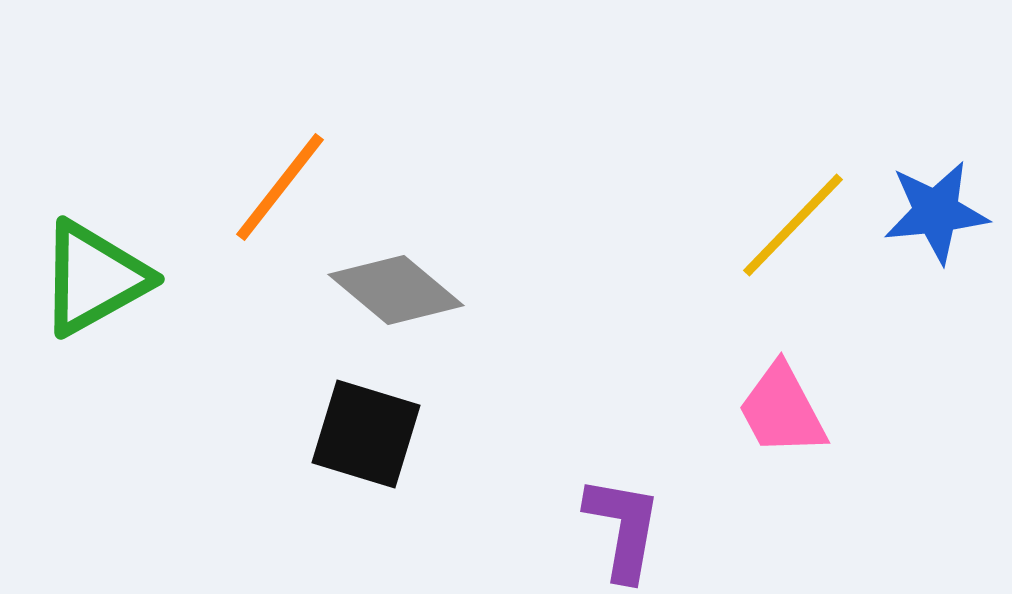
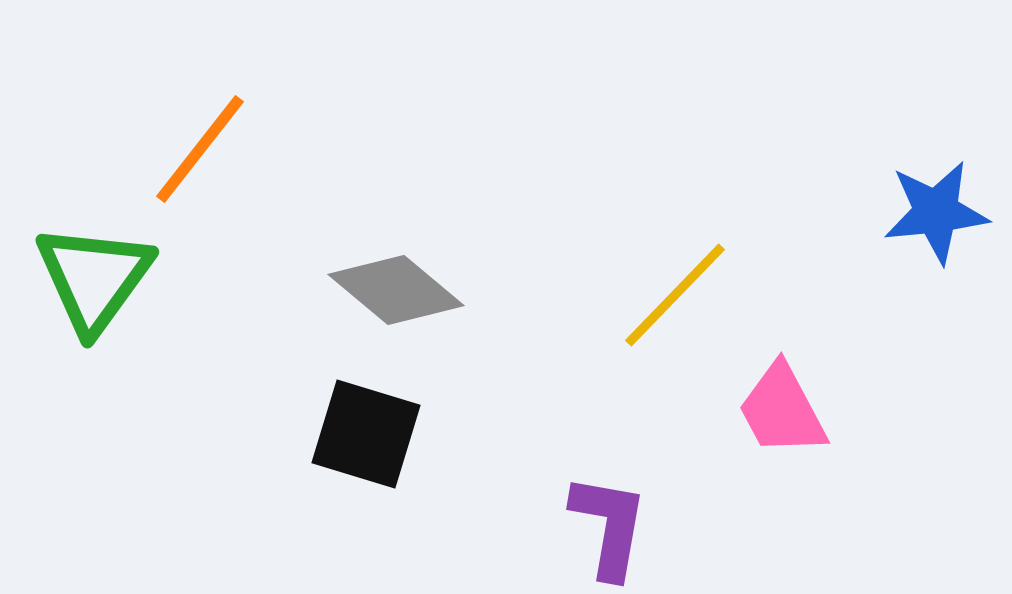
orange line: moved 80 px left, 38 px up
yellow line: moved 118 px left, 70 px down
green triangle: rotated 25 degrees counterclockwise
purple L-shape: moved 14 px left, 2 px up
